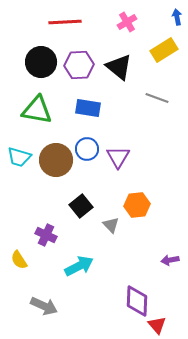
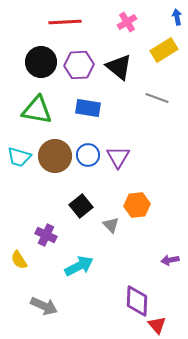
blue circle: moved 1 px right, 6 px down
brown circle: moved 1 px left, 4 px up
